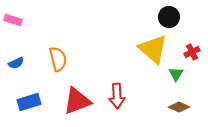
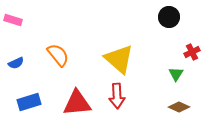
yellow triangle: moved 34 px left, 10 px down
orange semicircle: moved 4 px up; rotated 25 degrees counterclockwise
red triangle: moved 2 px down; rotated 16 degrees clockwise
